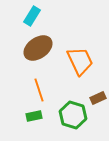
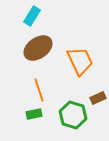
green rectangle: moved 2 px up
